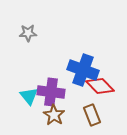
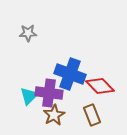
blue cross: moved 13 px left, 4 px down
purple cross: moved 2 px left, 1 px down
cyan triangle: rotated 24 degrees clockwise
brown star: rotated 10 degrees clockwise
